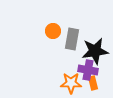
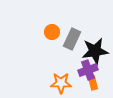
orange circle: moved 1 px left, 1 px down
gray rectangle: rotated 15 degrees clockwise
purple cross: rotated 30 degrees counterclockwise
orange star: moved 10 px left
